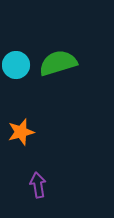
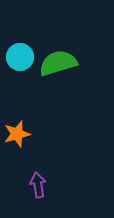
cyan circle: moved 4 px right, 8 px up
orange star: moved 4 px left, 2 px down
